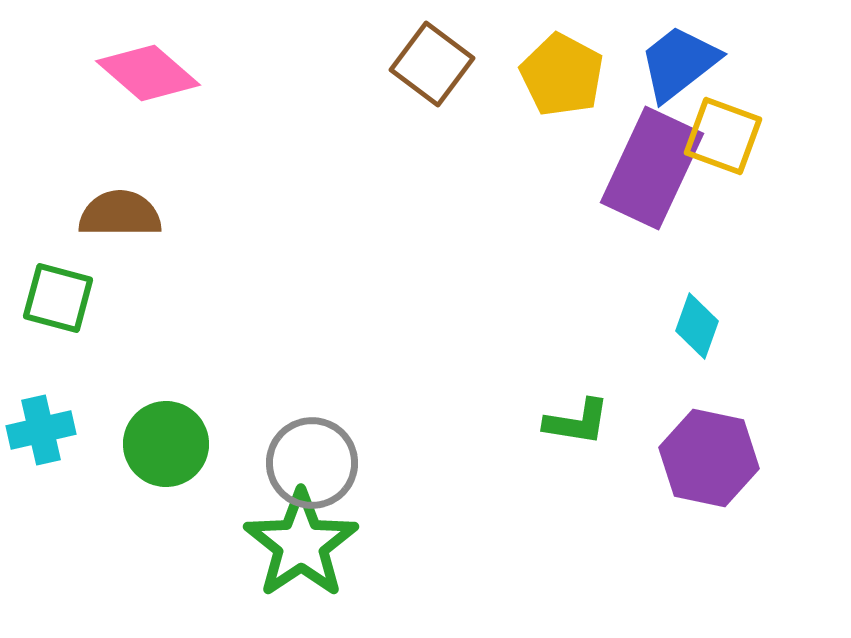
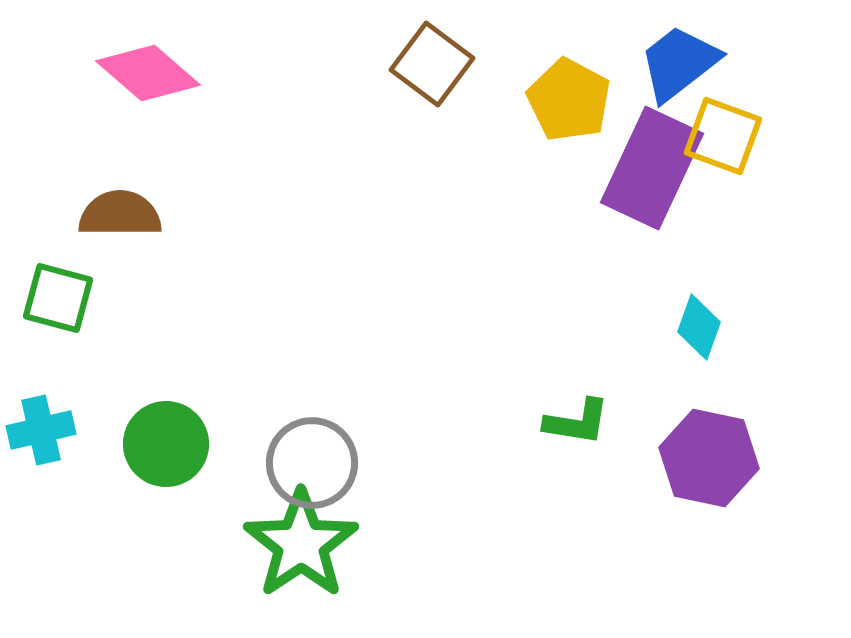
yellow pentagon: moved 7 px right, 25 px down
cyan diamond: moved 2 px right, 1 px down
